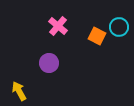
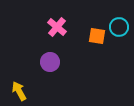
pink cross: moved 1 px left, 1 px down
orange square: rotated 18 degrees counterclockwise
purple circle: moved 1 px right, 1 px up
